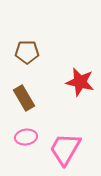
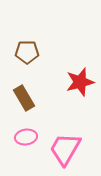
red star: rotated 28 degrees counterclockwise
